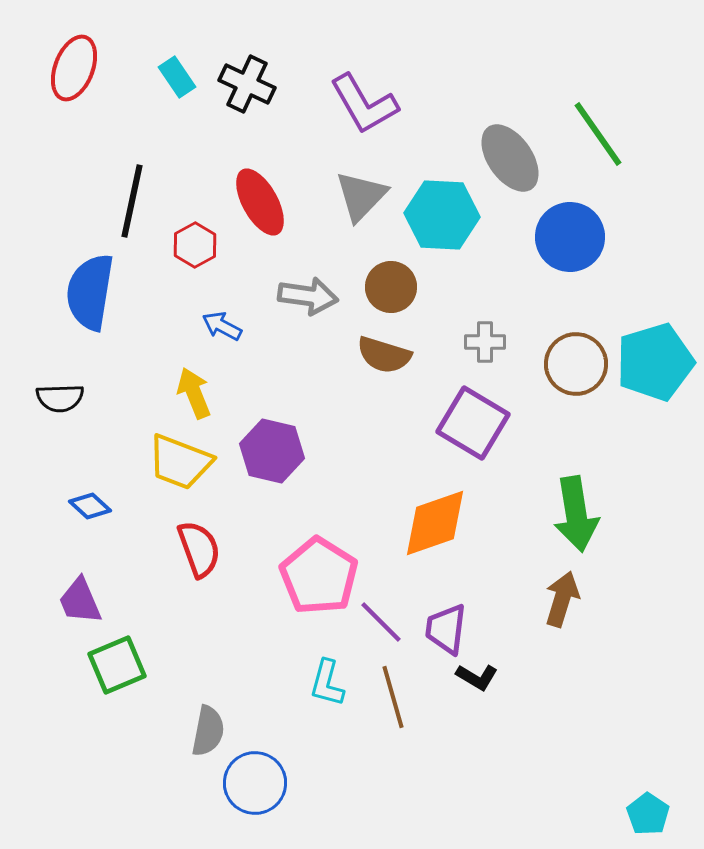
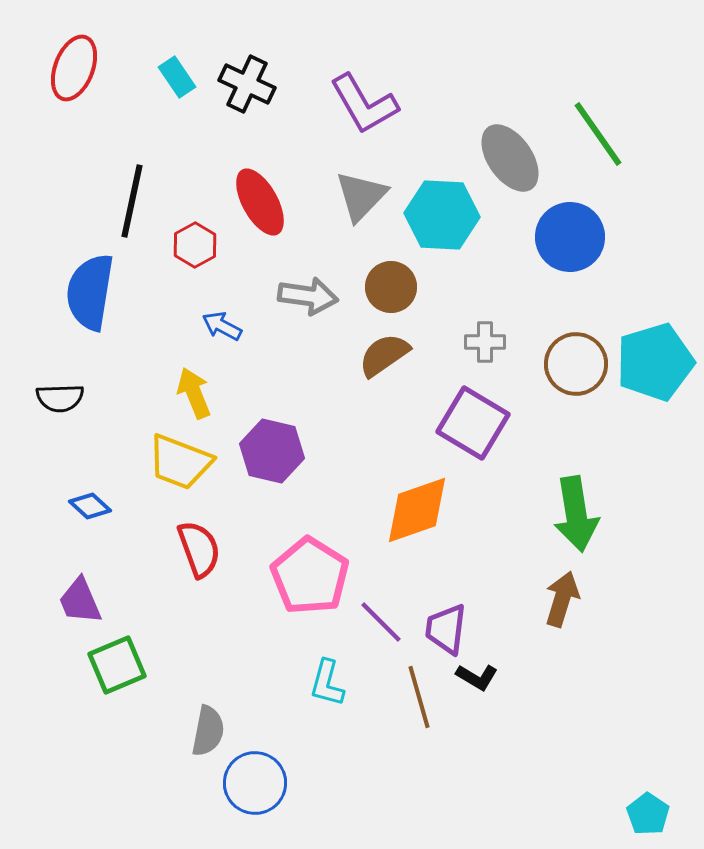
brown semicircle at (384, 355): rotated 128 degrees clockwise
orange diamond at (435, 523): moved 18 px left, 13 px up
pink pentagon at (319, 576): moved 9 px left
brown line at (393, 697): moved 26 px right
